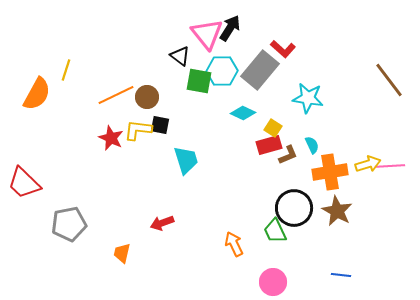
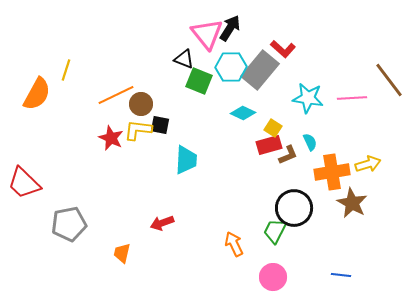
black triangle: moved 4 px right, 3 px down; rotated 15 degrees counterclockwise
cyan hexagon: moved 9 px right, 4 px up
green square: rotated 12 degrees clockwise
brown circle: moved 6 px left, 7 px down
cyan semicircle: moved 2 px left, 3 px up
cyan trapezoid: rotated 20 degrees clockwise
pink line: moved 38 px left, 68 px up
orange cross: moved 2 px right
brown star: moved 15 px right, 8 px up
green trapezoid: rotated 52 degrees clockwise
pink circle: moved 5 px up
